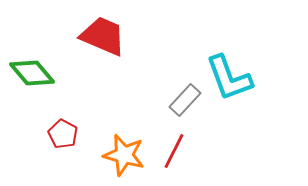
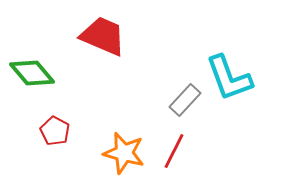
red pentagon: moved 8 px left, 3 px up
orange star: moved 2 px up
